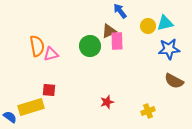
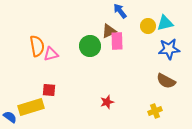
brown semicircle: moved 8 px left
yellow cross: moved 7 px right
